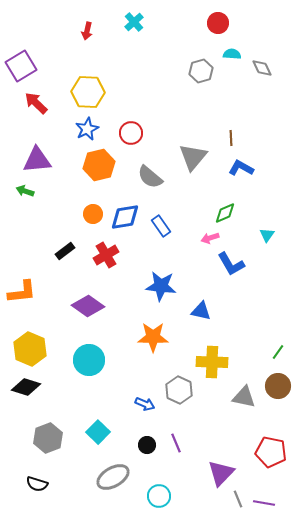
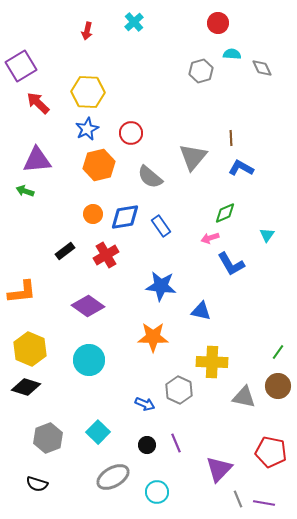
red arrow at (36, 103): moved 2 px right
purple triangle at (221, 473): moved 2 px left, 4 px up
cyan circle at (159, 496): moved 2 px left, 4 px up
